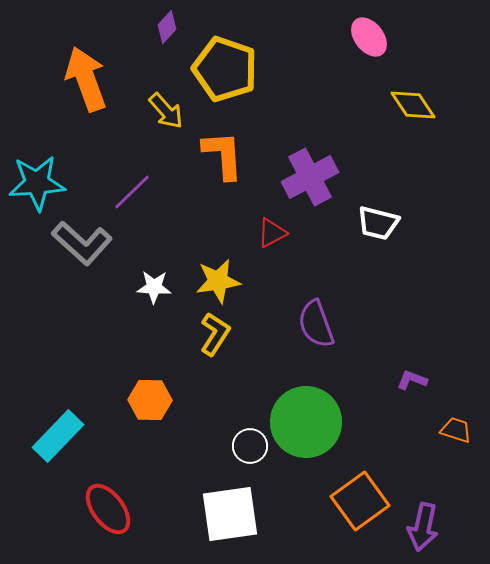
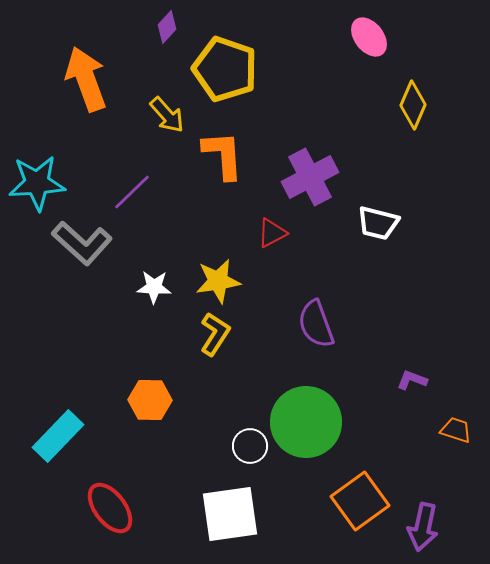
yellow diamond: rotated 57 degrees clockwise
yellow arrow: moved 1 px right, 4 px down
red ellipse: moved 2 px right, 1 px up
